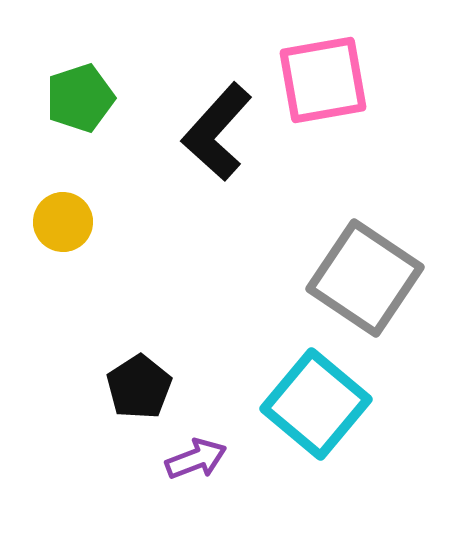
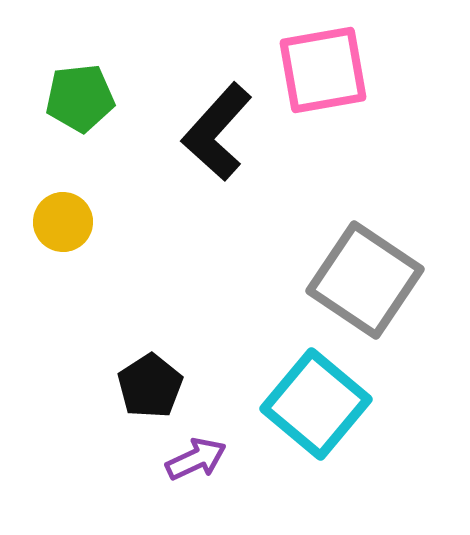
pink square: moved 10 px up
green pentagon: rotated 12 degrees clockwise
gray square: moved 2 px down
black pentagon: moved 11 px right, 1 px up
purple arrow: rotated 4 degrees counterclockwise
